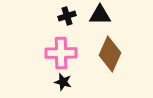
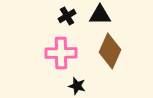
black cross: rotated 12 degrees counterclockwise
brown diamond: moved 3 px up
black star: moved 14 px right, 4 px down
